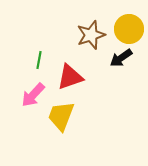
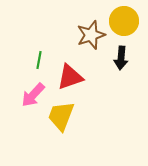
yellow circle: moved 5 px left, 8 px up
black arrow: rotated 50 degrees counterclockwise
